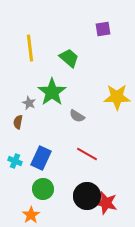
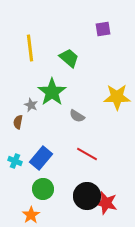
gray star: moved 2 px right, 2 px down
blue rectangle: rotated 15 degrees clockwise
